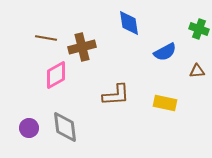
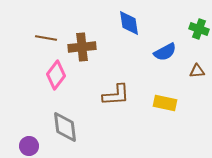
brown cross: rotated 8 degrees clockwise
pink diamond: rotated 24 degrees counterclockwise
purple circle: moved 18 px down
